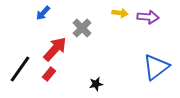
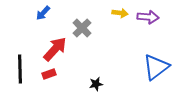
black line: rotated 36 degrees counterclockwise
red rectangle: rotated 32 degrees clockwise
